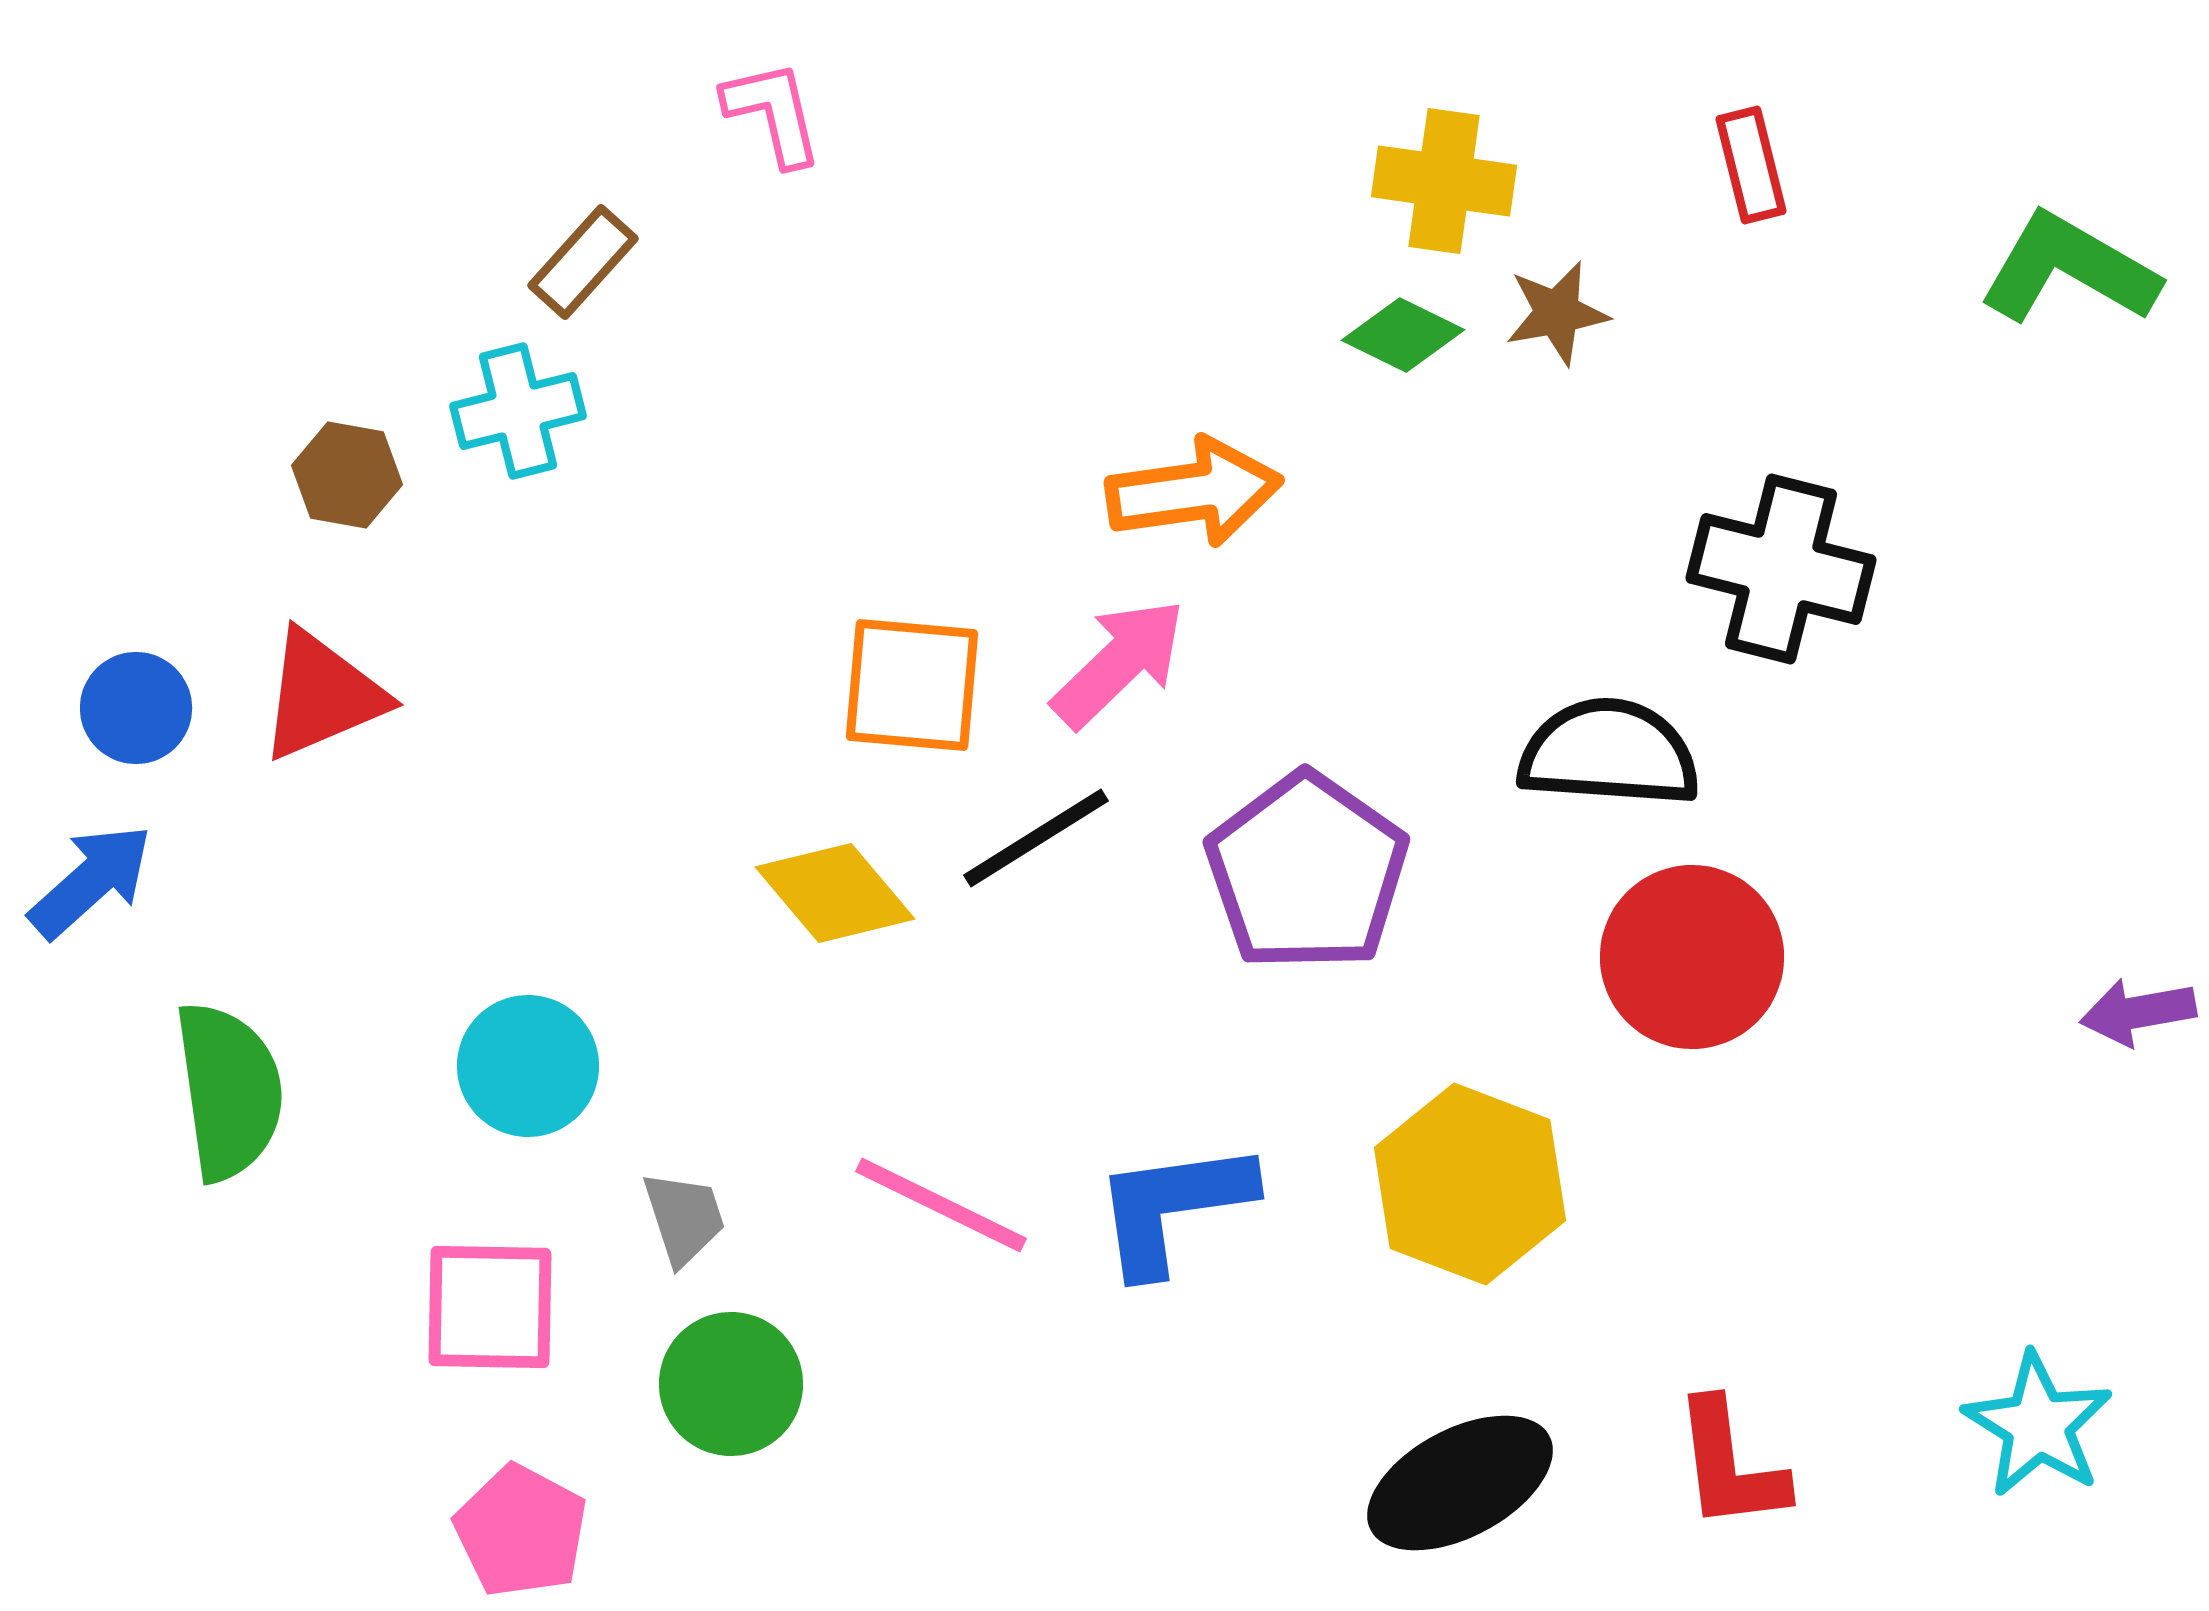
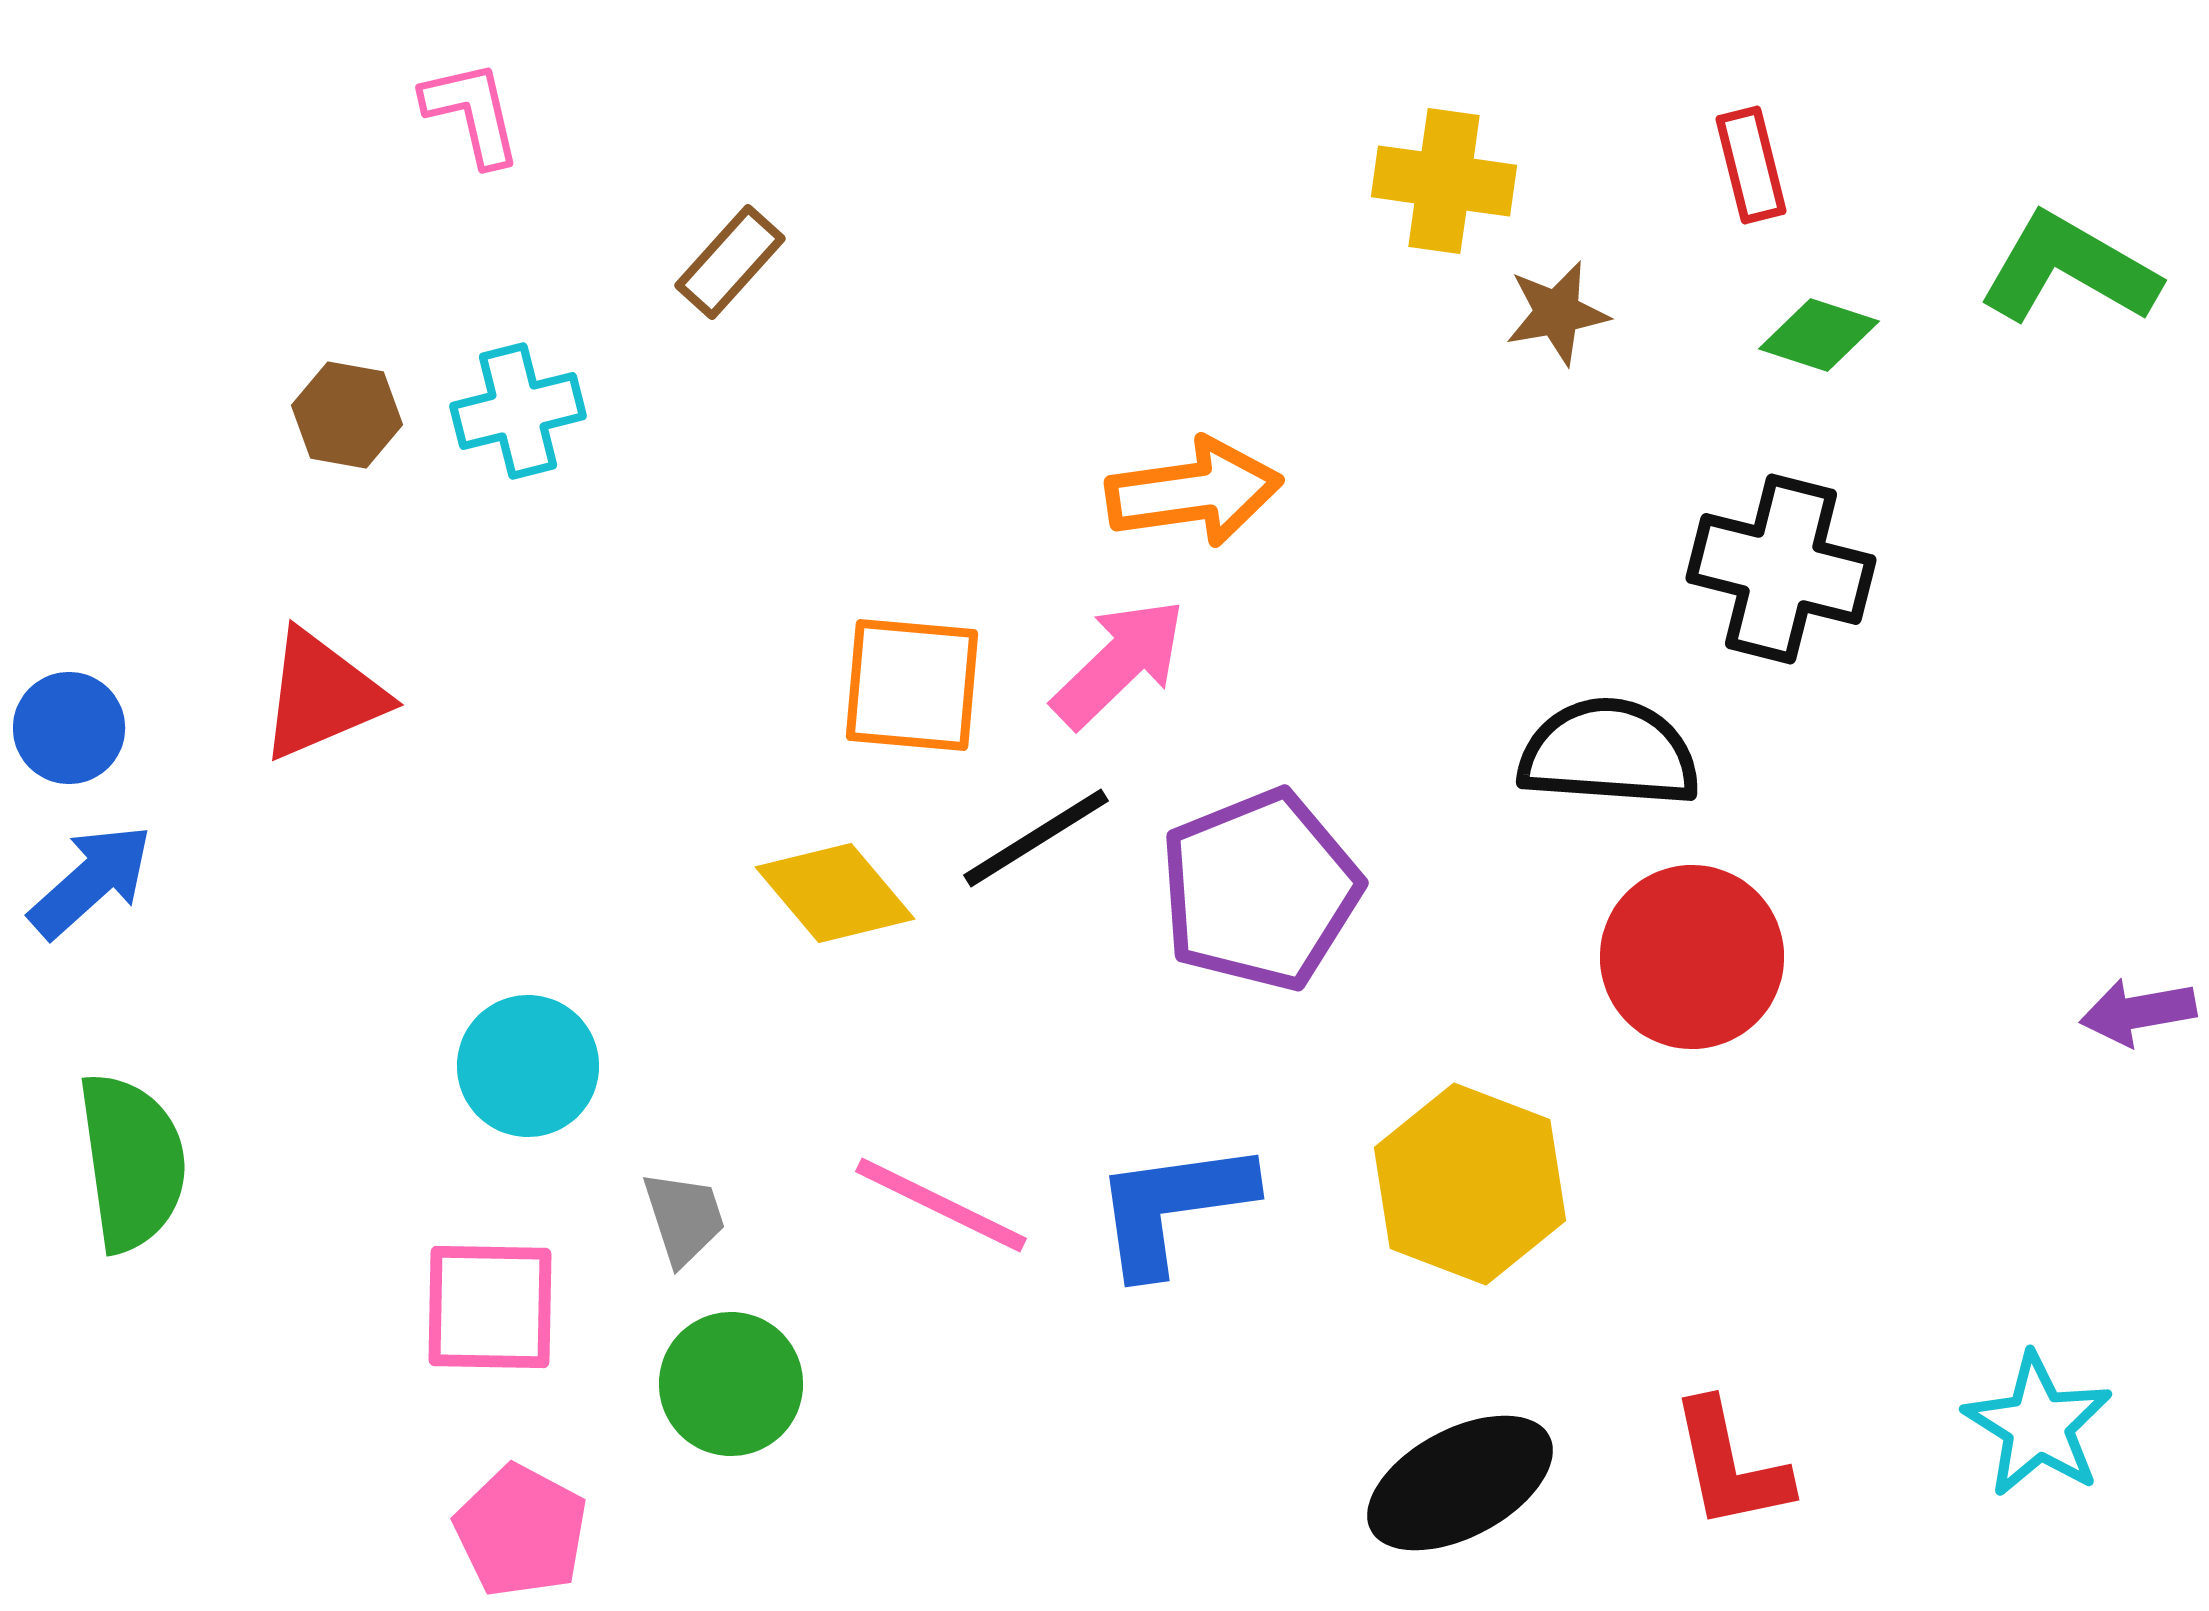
pink L-shape: moved 301 px left
brown rectangle: moved 147 px right
green diamond: moved 416 px right; rotated 8 degrees counterclockwise
brown hexagon: moved 60 px up
blue circle: moved 67 px left, 20 px down
purple pentagon: moved 47 px left, 18 px down; rotated 15 degrees clockwise
green semicircle: moved 97 px left, 71 px down
red L-shape: rotated 5 degrees counterclockwise
